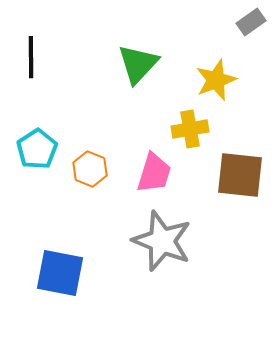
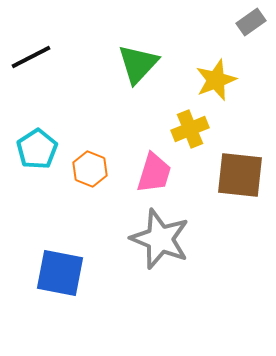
black line: rotated 63 degrees clockwise
yellow cross: rotated 12 degrees counterclockwise
gray star: moved 2 px left, 2 px up
